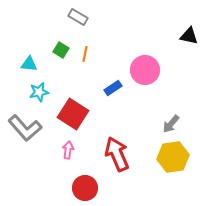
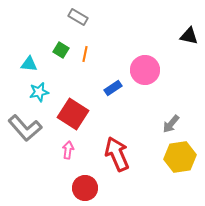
yellow hexagon: moved 7 px right
